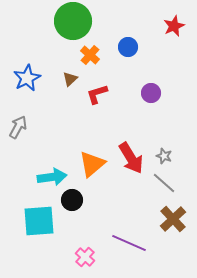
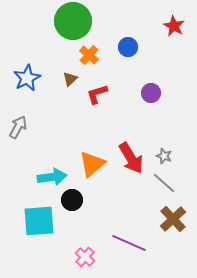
red star: rotated 20 degrees counterclockwise
orange cross: moved 1 px left
